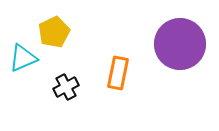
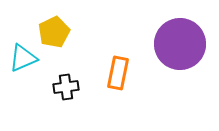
black cross: rotated 20 degrees clockwise
